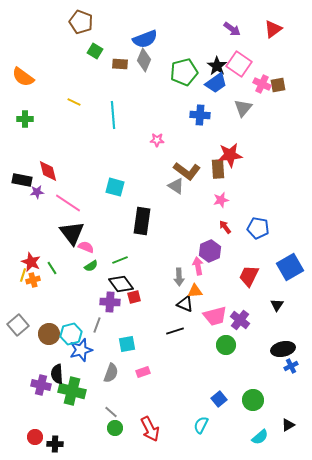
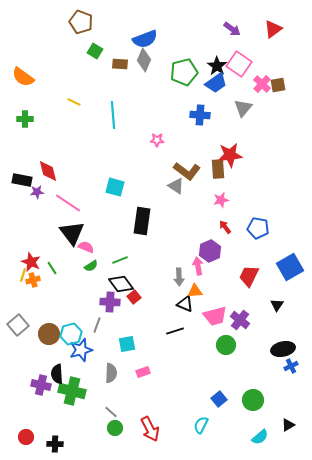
pink cross at (262, 84): rotated 18 degrees clockwise
red square at (134, 297): rotated 24 degrees counterclockwise
gray semicircle at (111, 373): rotated 18 degrees counterclockwise
red circle at (35, 437): moved 9 px left
